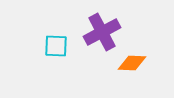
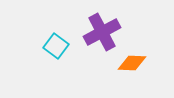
cyan square: rotated 35 degrees clockwise
